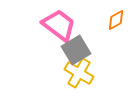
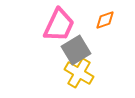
orange diamond: moved 11 px left; rotated 10 degrees clockwise
pink trapezoid: rotated 78 degrees clockwise
